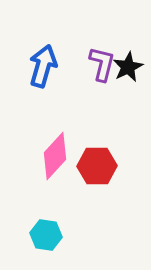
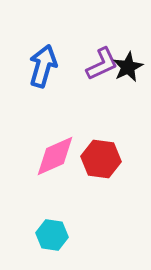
purple L-shape: rotated 51 degrees clockwise
pink diamond: rotated 24 degrees clockwise
red hexagon: moved 4 px right, 7 px up; rotated 9 degrees clockwise
cyan hexagon: moved 6 px right
